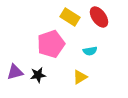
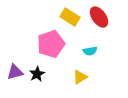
black star: moved 1 px left, 1 px up; rotated 21 degrees counterclockwise
